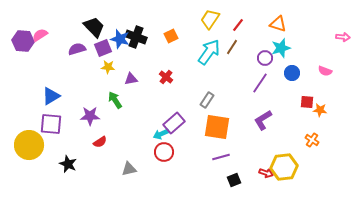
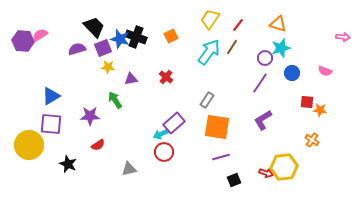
red semicircle at (100, 142): moved 2 px left, 3 px down
